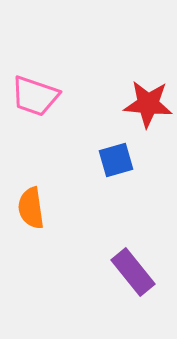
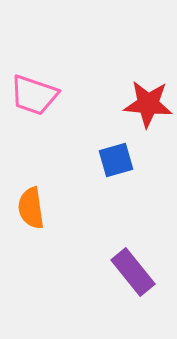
pink trapezoid: moved 1 px left, 1 px up
